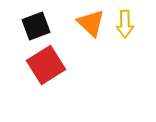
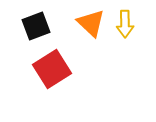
red square: moved 6 px right, 4 px down
